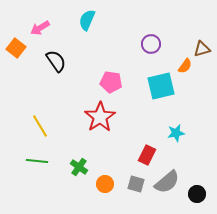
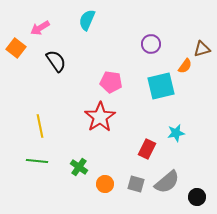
yellow line: rotated 20 degrees clockwise
red rectangle: moved 6 px up
black circle: moved 3 px down
